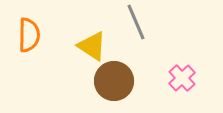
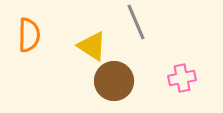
pink cross: rotated 32 degrees clockwise
